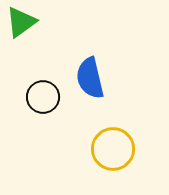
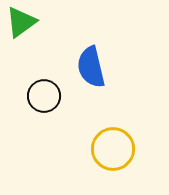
blue semicircle: moved 1 px right, 11 px up
black circle: moved 1 px right, 1 px up
